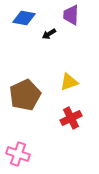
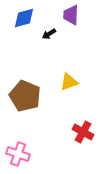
blue diamond: rotated 25 degrees counterclockwise
brown pentagon: moved 1 px down; rotated 24 degrees counterclockwise
red cross: moved 12 px right, 14 px down; rotated 35 degrees counterclockwise
